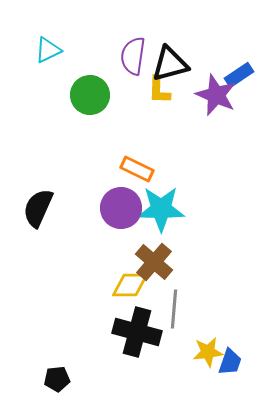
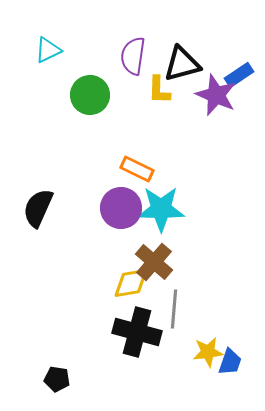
black triangle: moved 12 px right
yellow diamond: moved 1 px right, 2 px up; rotated 9 degrees counterclockwise
black pentagon: rotated 15 degrees clockwise
